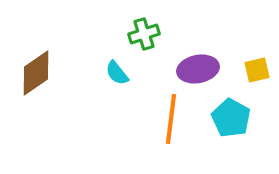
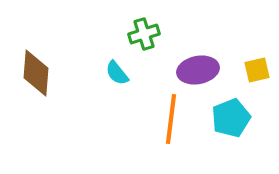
purple ellipse: moved 1 px down
brown diamond: rotated 51 degrees counterclockwise
cyan pentagon: rotated 21 degrees clockwise
